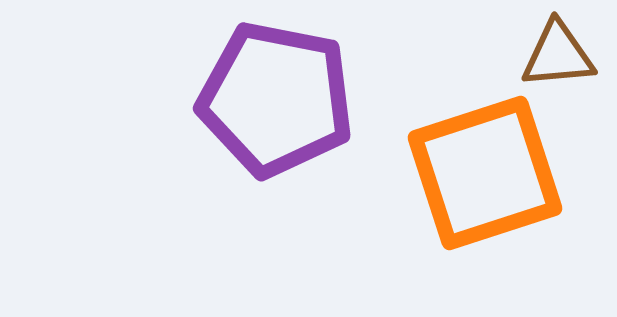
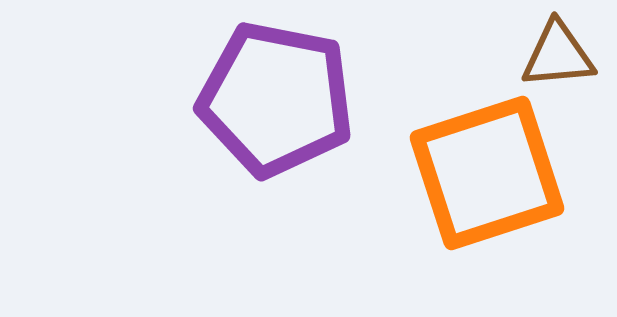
orange square: moved 2 px right
